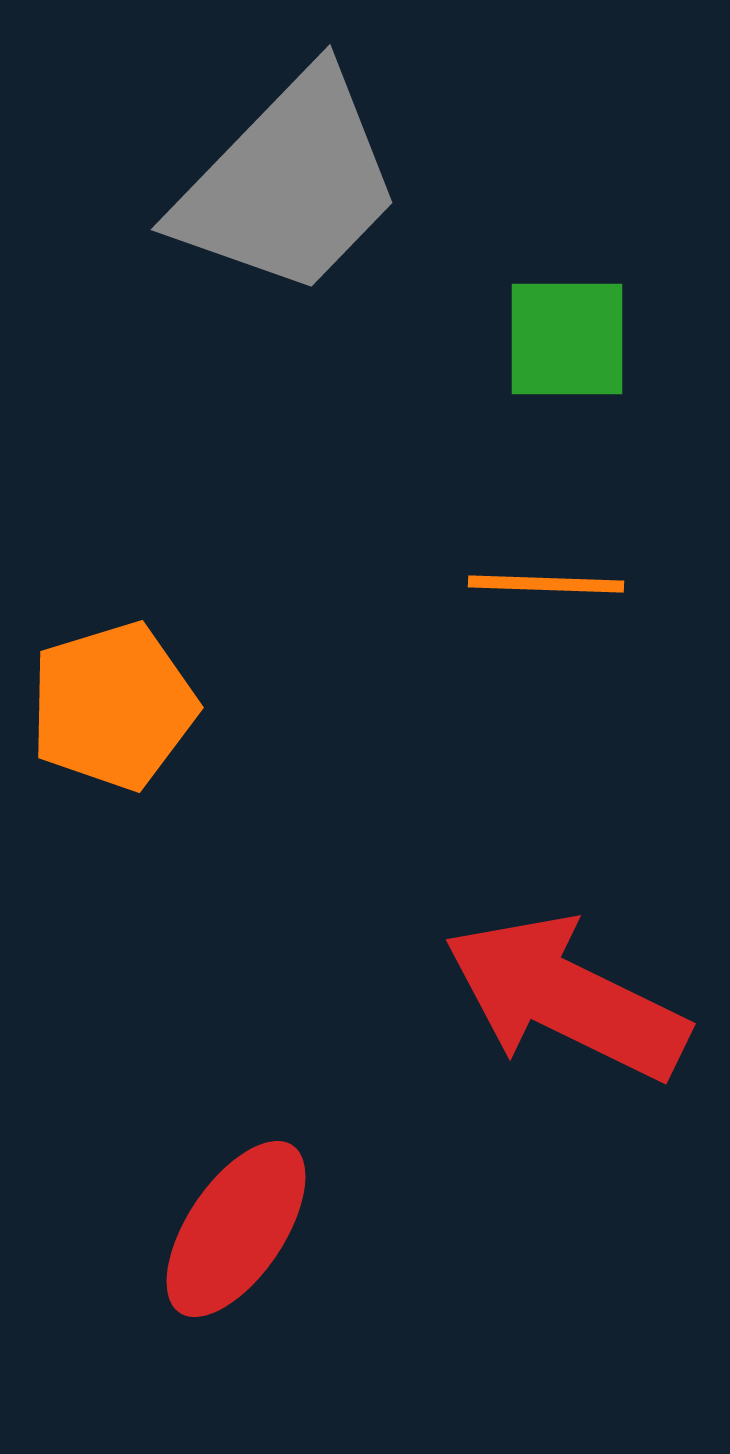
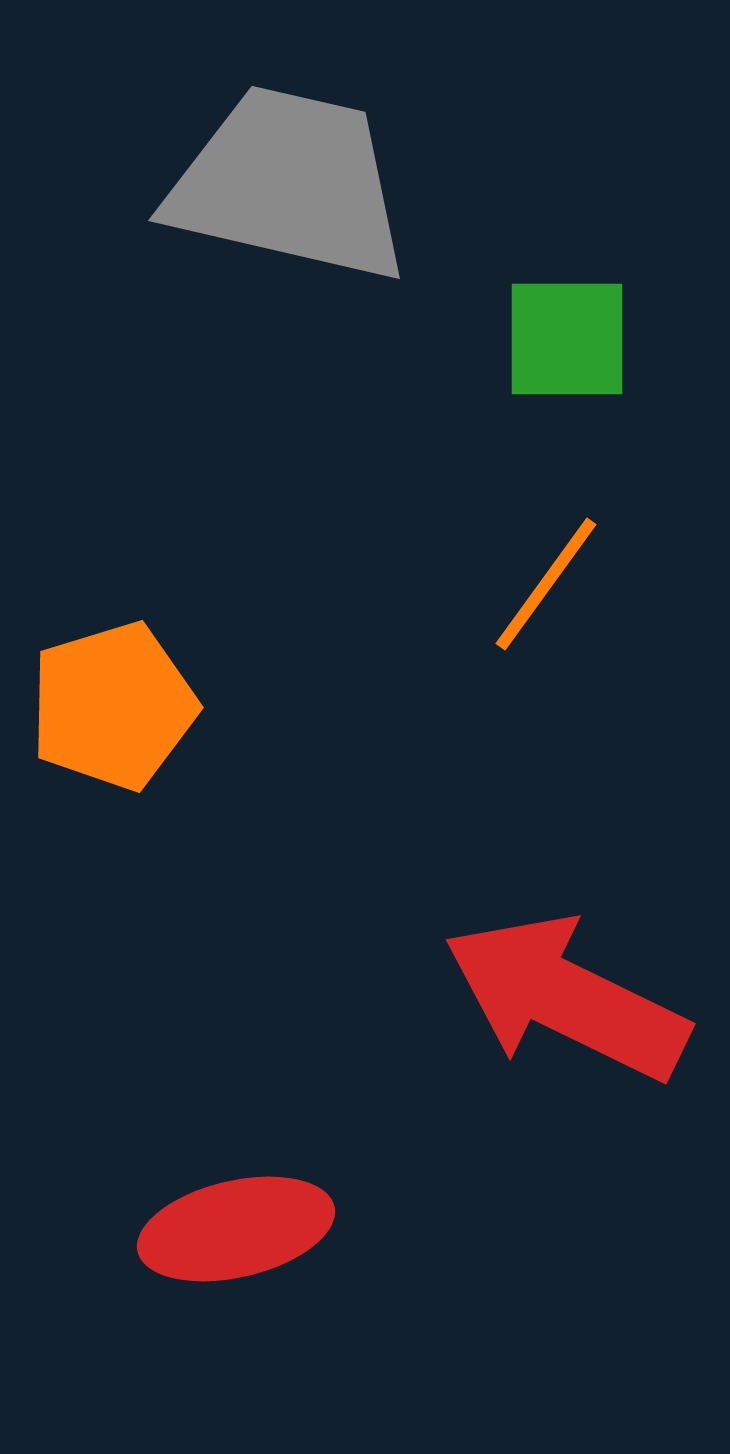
gray trapezoid: rotated 121 degrees counterclockwise
orange line: rotated 56 degrees counterclockwise
red ellipse: rotated 43 degrees clockwise
